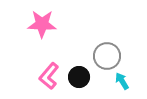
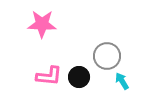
pink L-shape: rotated 124 degrees counterclockwise
